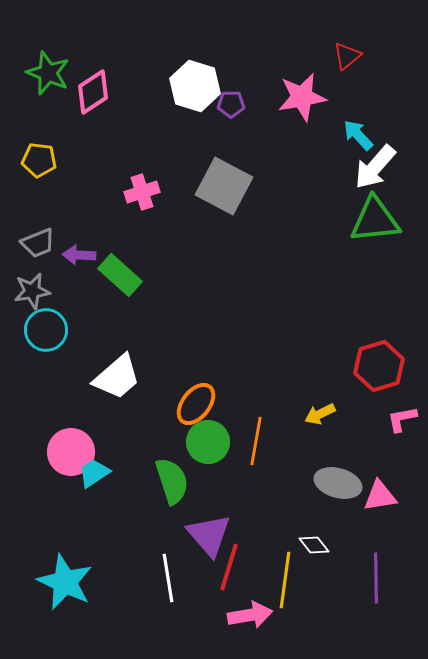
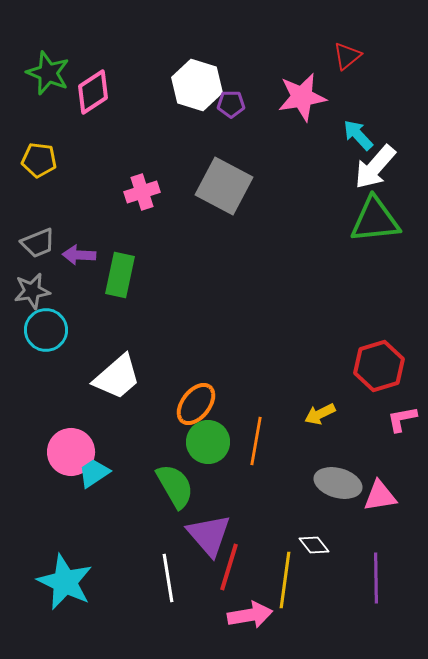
white hexagon: moved 2 px right, 1 px up
green rectangle: rotated 60 degrees clockwise
green semicircle: moved 3 px right, 5 px down; rotated 12 degrees counterclockwise
